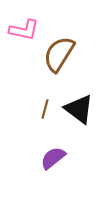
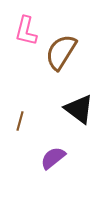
pink L-shape: moved 2 px right, 1 px down; rotated 92 degrees clockwise
brown semicircle: moved 2 px right, 2 px up
brown line: moved 25 px left, 12 px down
